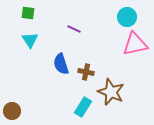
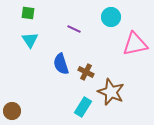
cyan circle: moved 16 px left
brown cross: rotated 14 degrees clockwise
